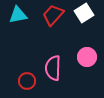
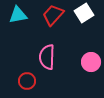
pink circle: moved 4 px right, 5 px down
pink semicircle: moved 6 px left, 11 px up
